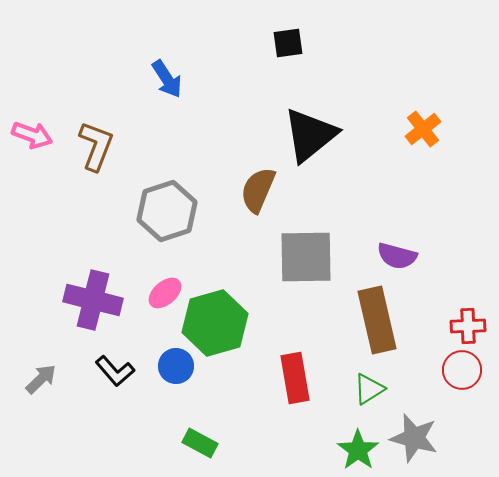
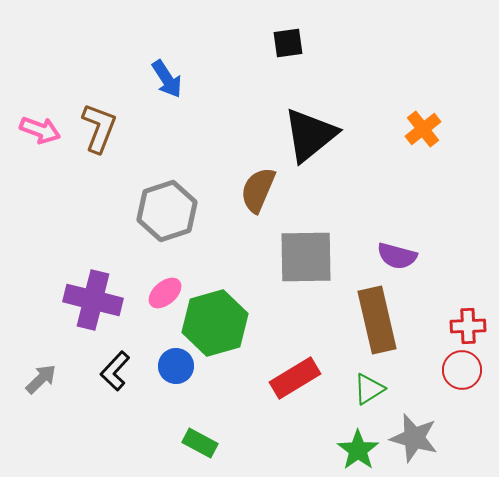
pink arrow: moved 8 px right, 5 px up
brown L-shape: moved 3 px right, 18 px up
black L-shape: rotated 84 degrees clockwise
red rectangle: rotated 69 degrees clockwise
